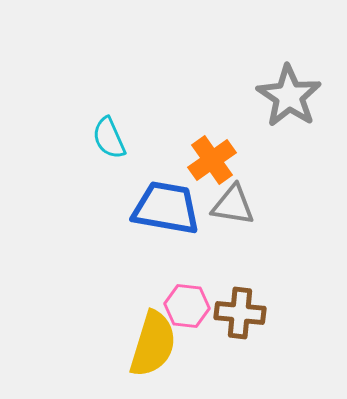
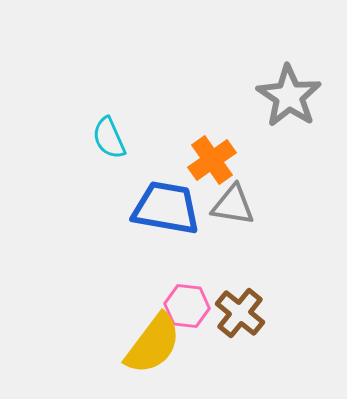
brown cross: rotated 33 degrees clockwise
yellow semicircle: rotated 20 degrees clockwise
